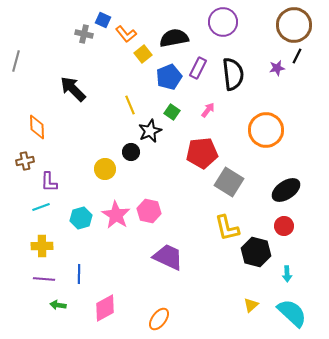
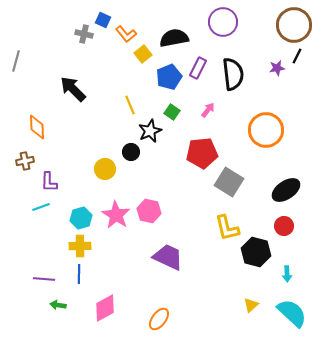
yellow cross at (42, 246): moved 38 px right
